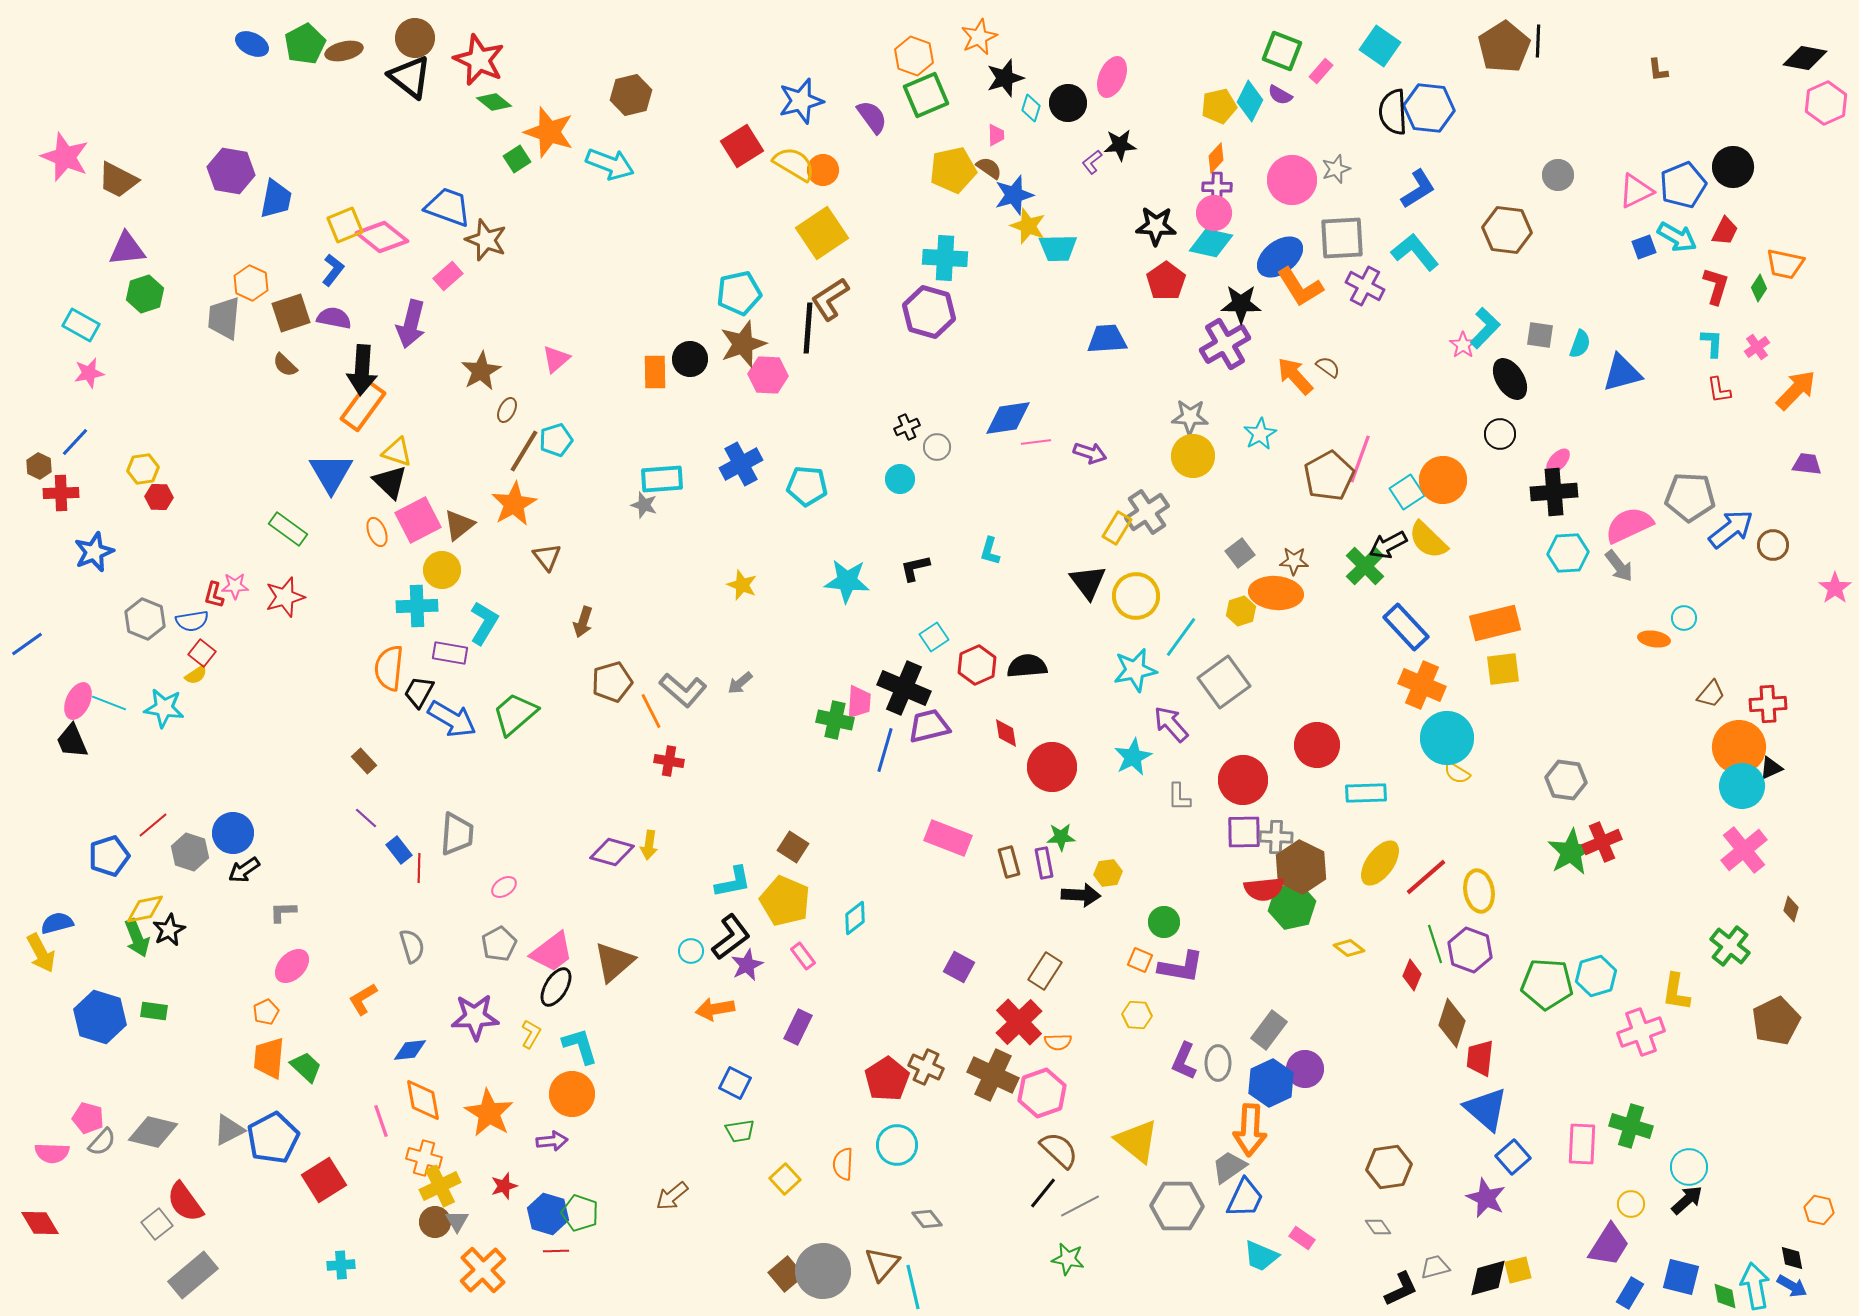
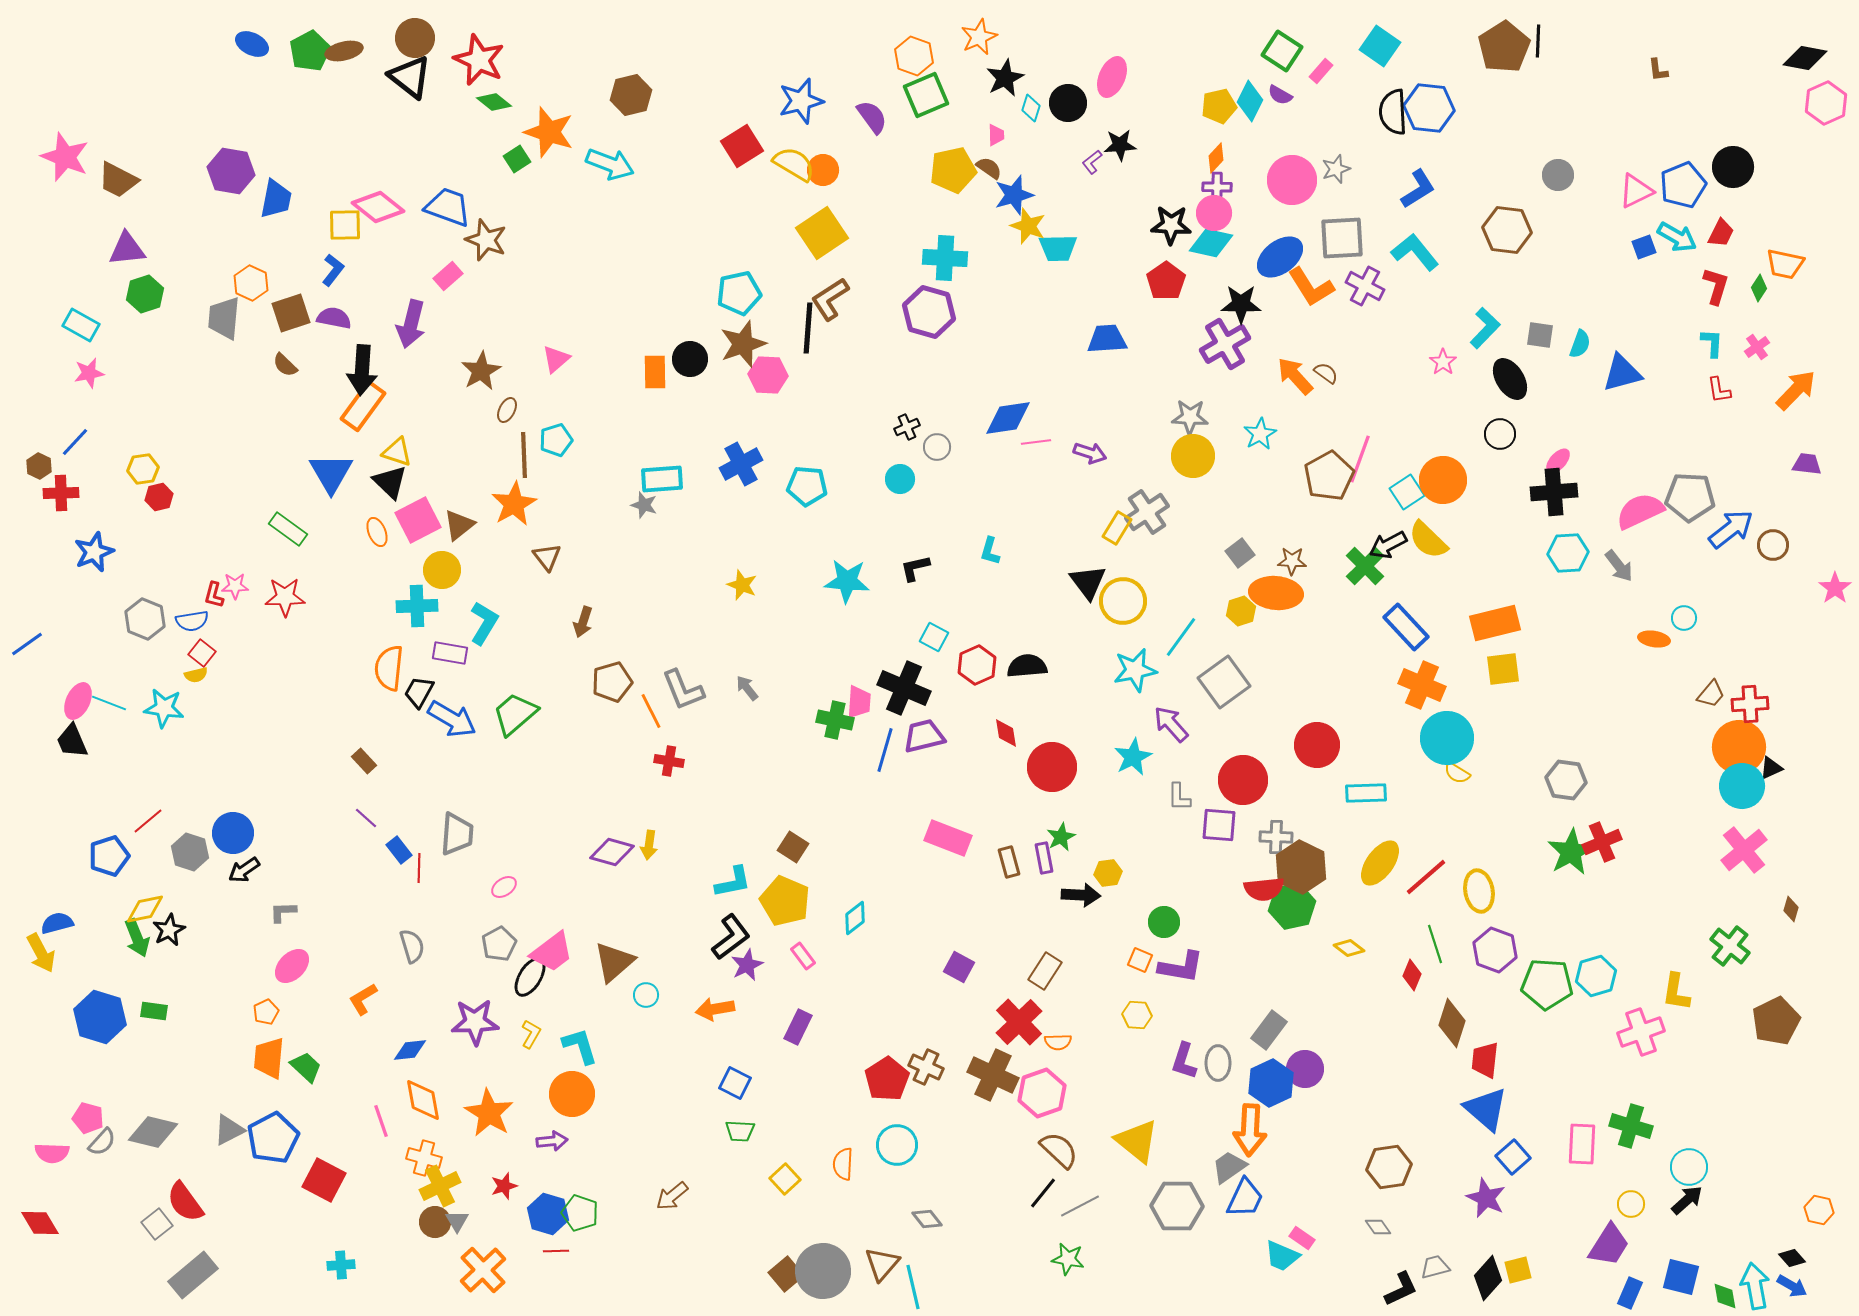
green pentagon at (305, 44): moved 5 px right, 7 px down
green square at (1282, 51): rotated 12 degrees clockwise
black star at (1005, 78): rotated 9 degrees counterclockwise
yellow square at (345, 225): rotated 21 degrees clockwise
black star at (1156, 226): moved 15 px right, 1 px up
red trapezoid at (1725, 231): moved 4 px left, 2 px down
pink diamond at (382, 237): moved 4 px left, 30 px up
orange L-shape at (1300, 287): moved 11 px right
pink star at (1463, 345): moved 20 px left, 17 px down
brown semicircle at (1328, 367): moved 2 px left, 6 px down
brown line at (524, 451): moved 4 px down; rotated 33 degrees counterclockwise
red hexagon at (159, 497): rotated 16 degrees counterclockwise
pink semicircle at (1629, 525): moved 11 px right, 14 px up
brown star at (1294, 561): moved 2 px left
yellow circle at (1136, 596): moved 13 px left, 5 px down
red star at (285, 597): rotated 15 degrees clockwise
cyan square at (934, 637): rotated 28 degrees counterclockwise
yellow semicircle at (196, 675): rotated 20 degrees clockwise
gray arrow at (740, 683): moved 7 px right, 5 px down; rotated 92 degrees clockwise
gray L-shape at (683, 690): rotated 27 degrees clockwise
red cross at (1768, 704): moved 18 px left
purple trapezoid at (929, 726): moved 5 px left, 10 px down
red line at (153, 825): moved 5 px left, 4 px up
purple square at (1244, 832): moved 25 px left, 7 px up; rotated 6 degrees clockwise
green star at (1061, 837): rotated 24 degrees counterclockwise
purple rectangle at (1044, 863): moved 5 px up
purple hexagon at (1470, 950): moved 25 px right
cyan circle at (691, 951): moved 45 px left, 44 px down
black ellipse at (556, 987): moved 26 px left, 10 px up
purple star at (475, 1017): moved 5 px down
red trapezoid at (1480, 1058): moved 5 px right, 2 px down
purple L-shape at (1184, 1061): rotated 6 degrees counterclockwise
green trapezoid at (740, 1131): rotated 12 degrees clockwise
red square at (324, 1180): rotated 30 degrees counterclockwise
cyan trapezoid at (1261, 1256): moved 21 px right
black diamond at (1792, 1258): rotated 32 degrees counterclockwise
black diamond at (1488, 1278): rotated 33 degrees counterclockwise
blue rectangle at (1630, 1293): rotated 8 degrees counterclockwise
